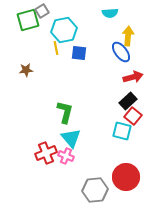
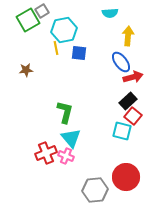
green square: rotated 15 degrees counterclockwise
blue ellipse: moved 10 px down
